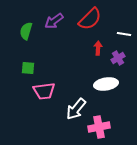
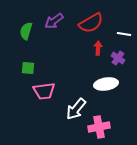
red semicircle: moved 1 px right, 4 px down; rotated 15 degrees clockwise
purple cross: rotated 24 degrees counterclockwise
